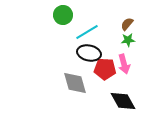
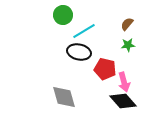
cyan line: moved 3 px left, 1 px up
green star: moved 5 px down
black ellipse: moved 10 px left, 1 px up
pink arrow: moved 18 px down
red pentagon: rotated 10 degrees clockwise
gray diamond: moved 11 px left, 14 px down
black diamond: rotated 12 degrees counterclockwise
